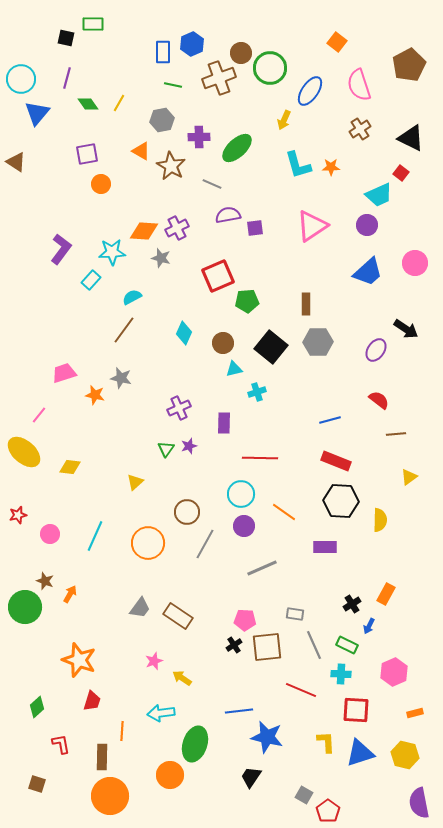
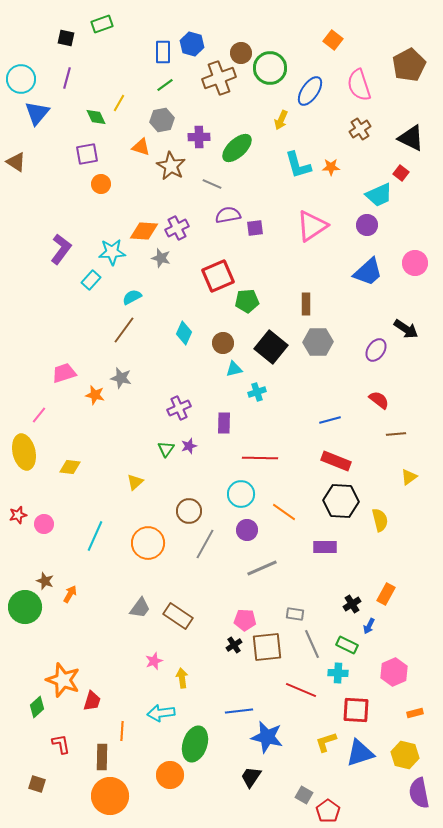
green rectangle at (93, 24): moved 9 px right; rotated 20 degrees counterclockwise
orange square at (337, 42): moved 4 px left, 2 px up
blue hexagon at (192, 44): rotated 20 degrees counterclockwise
green line at (173, 85): moved 8 px left; rotated 48 degrees counterclockwise
green diamond at (88, 104): moved 8 px right, 13 px down; rotated 10 degrees clockwise
yellow arrow at (284, 120): moved 3 px left
orange triangle at (141, 151): moved 4 px up; rotated 12 degrees counterclockwise
yellow ellipse at (24, 452): rotated 36 degrees clockwise
brown circle at (187, 512): moved 2 px right, 1 px up
yellow semicircle at (380, 520): rotated 15 degrees counterclockwise
purple circle at (244, 526): moved 3 px right, 4 px down
pink circle at (50, 534): moved 6 px left, 10 px up
gray line at (314, 645): moved 2 px left, 1 px up
orange star at (79, 660): moved 16 px left, 20 px down
cyan cross at (341, 674): moved 3 px left, 1 px up
yellow arrow at (182, 678): rotated 48 degrees clockwise
yellow L-shape at (326, 742): rotated 105 degrees counterclockwise
purple semicircle at (419, 803): moved 10 px up
